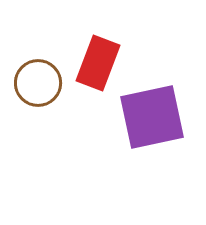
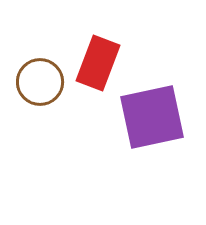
brown circle: moved 2 px right, 1 px up
